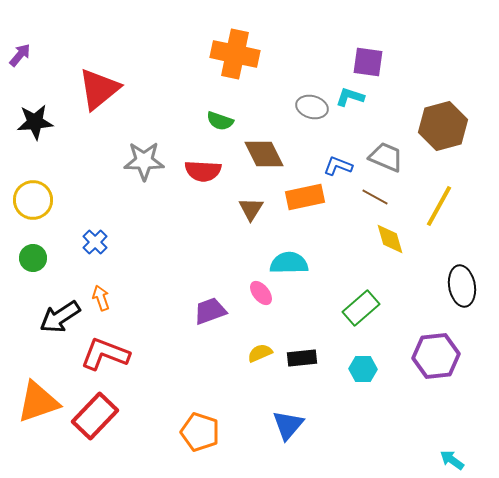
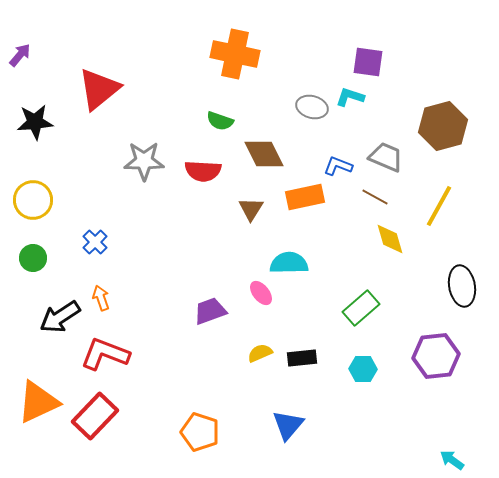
orange triangle: rotated 6 degrees counterclockwise
